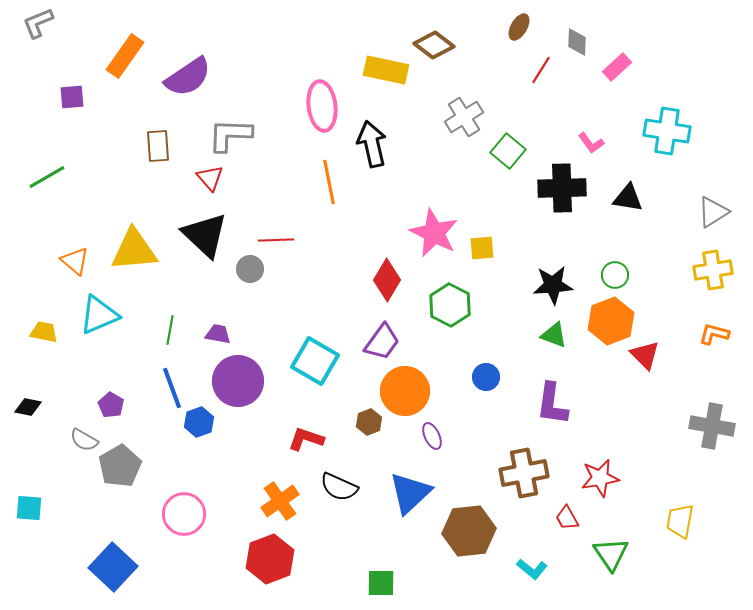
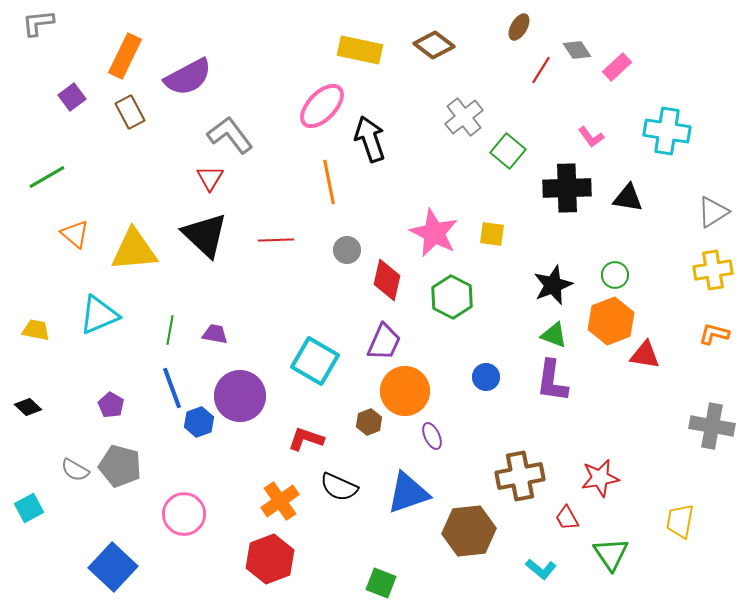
gray L-shape at (38, 23): rotated 16 degrees clockwise
gray diamond at (577, 42): moved 8 px down; rotated 36 degrees counterclockwise
orange rectangle at (125, 56): rotated 9 degrees counterclockwise
yellow rectangle at (386, 70): moved 26 px left, 20 px up
purple semicircle at (188, 77): rotated 6 degrees clockwise
purple square at (72, 97): rotated 32 degrees counterclockwise
pink ellipse at (322, 106): rotated 51 degrees clockwise
gray cross at (464, 117): rotated 6 degrees counterclockwise
gray L-shape at (230, 135): rotated 51 degrees clockwise
pink L-shape at (591, 143): moved 6 px up
black arrow at (372, 144): moved 2 px left, 5 px up; rotated 6 degrees counterclockwise
brown rectangle at (158, 146): moved 28 px left, 34 px up; rotated 24 degrees counterclockwise
red triangle at (210, 178): rotated 12 degrees clockwise
black cross at (562, 188): moved 5 px right
yellow square at (482, 248): moved 10 px right, 14 px up; rotated 12 degrees clockwise
orange triangle at (75, 261): moved 27 px up
gray circle at (250, 269): moved 97 px right, 19 px up
red diamond at (387, 280): rotated 18 degrees counterclockwise
black star at (553, 285): rotated 18 degrees counterclockwise
green hexagon at (450, 305): moved 2 px right, 8 px up
yellow trapezoid at (44, 332): moved 8 px left, 2 px up
purple trapezoid at (218, 334): moved 3 px left
purple trapezoid at (382, 342): moved 2 px right; rotated 12 degrees counterclockwise
red triangle at (645, 355): rotated 36 degrees counterclockwise
purple circle at (238, 381): moved 2 px right, 15 px down
purple L-shape at (552, 404): moved 23 px up
black diamond at (28, 407): rotated 32 degrees clockwise
gray semicircle at (84, 440): moved 9 px left, 30 px down
gray pentagon at (120, 466): rotated 27 degrees counterclockwise
brown cross at (524, 473): moved 4 px left, 3 px down
blue triangle at (410, 493): moved 2 px left; rotated 24 degrees clockwise
cyan square at (29, 508): rotated 32 degrees counterclockwise
cyan L-shape at (532, 569): moved 9 px right
green square at (381, 583): rotated 20 degrees clockwise
